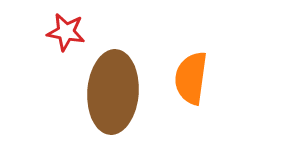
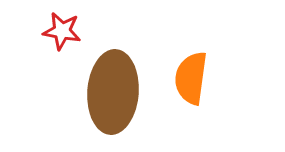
red star: moved 4 px left, 1 px up
